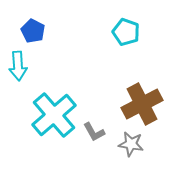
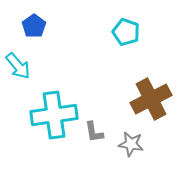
blue pentagon: moved 1 px right, 5 px up; rotated 10 degrees clockwise
cyan arrow: rotated 36 degrees counterclockwise
brown cross: moved 9 px right, 5 px up
cyan cross: rotated 33 degrees clockwise
gray L-shape: rotated 20 degrees clockwise
